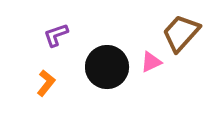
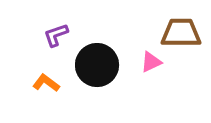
brown trapezoid: rotated 48 degrees clockwise
black circle: moved 10 px left, 2 px up
orange L-shape: rotated 92 degrees counterclockwise
